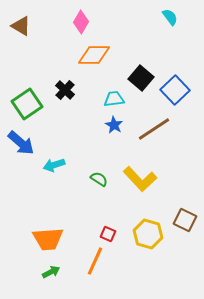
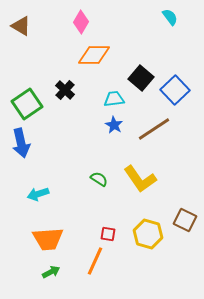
blue arrow: rotated 36 degrees clockwise
cyan arrow: moved 16 px left, 29 px down
yellow L-shape: rotated 8 degrees clockwise
red square: rotated 14 degrees counterclockwise
